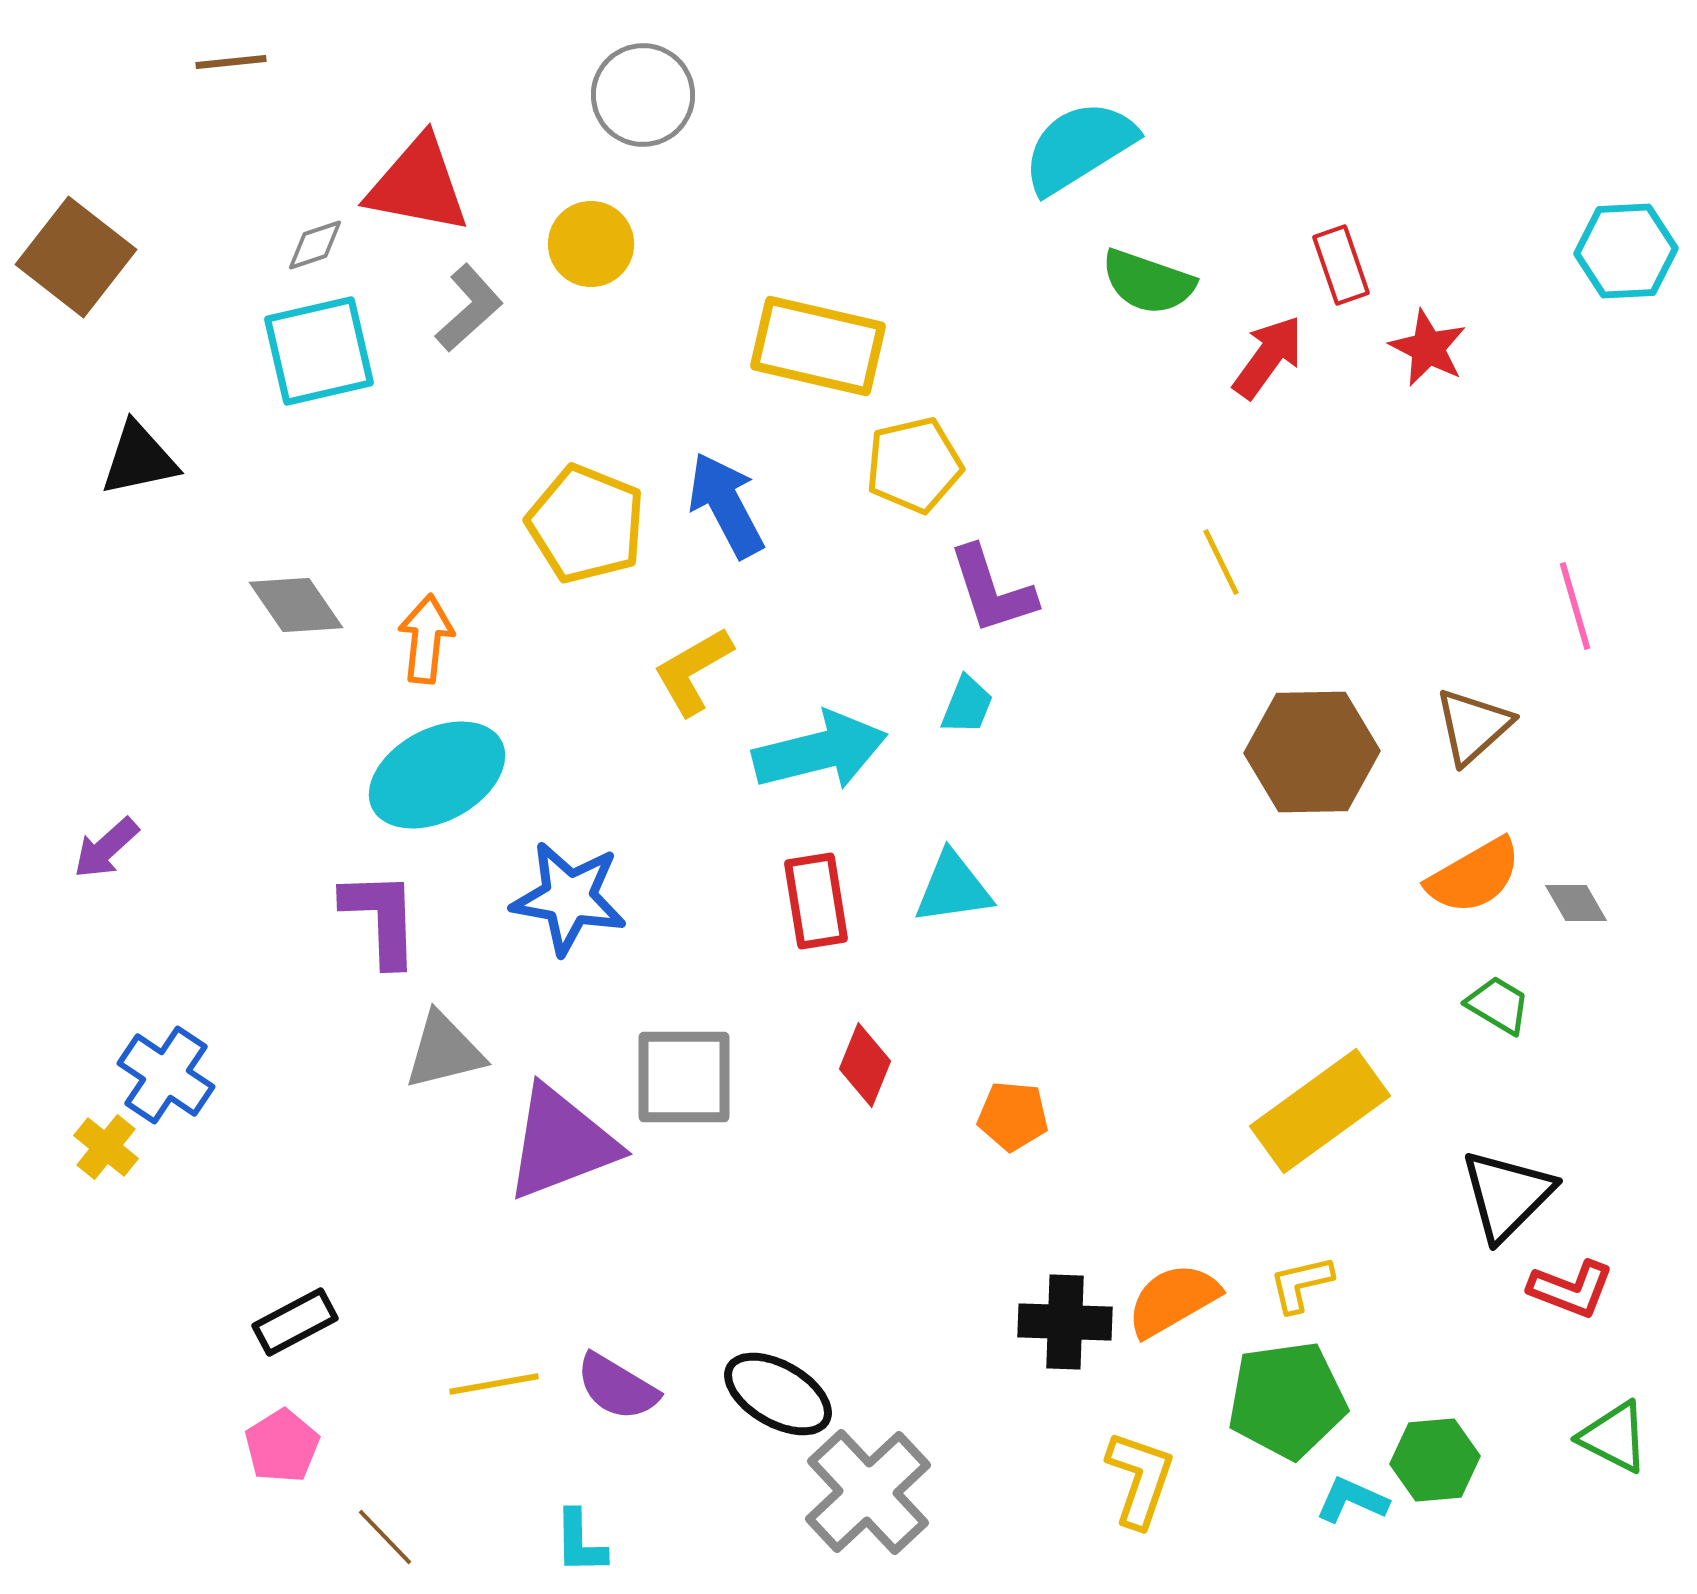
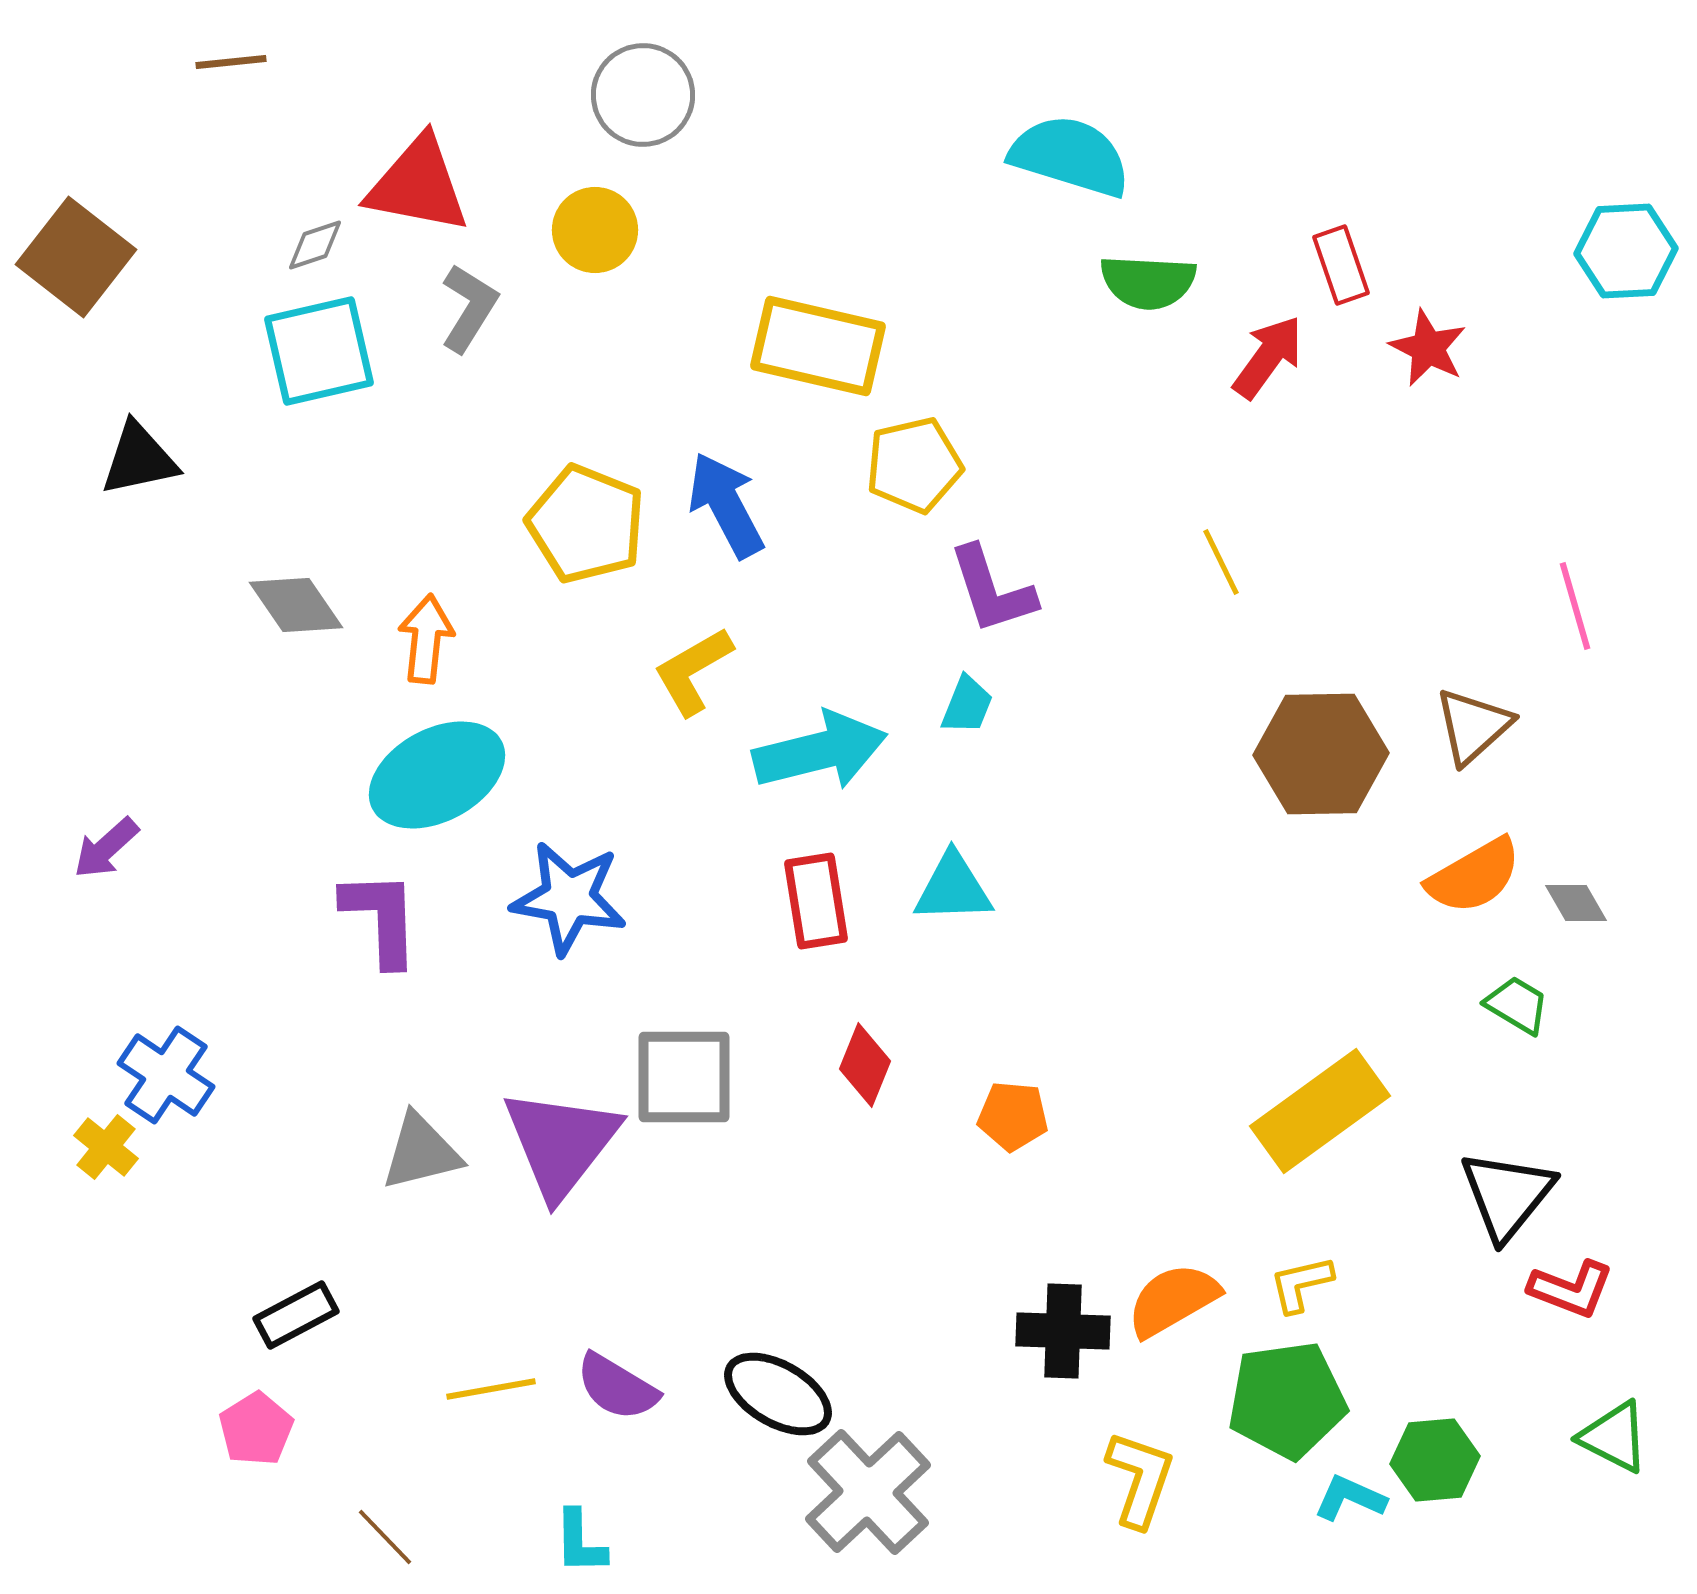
cyan semicircle at (1079, 147): moved 9 px left, 9 px down; rotated 49 degrees clockwise
yellow circle at (591, 244): moved 4 px right, 14 px up
green semicircle at (1148, 282): rotated 16 degrees counterclockwise
gray L-shape at (469, 308): rotated 16 degrees counterclockwise
brown hexagon at (1312, 752): moved 9 px right, 2 px down
cyan triangle at (953, 888): rotated 6 degrees clockwise
green trapezoid at (1498, 1005): moved 19 px right
gray triangle at (444, 1051): moved 23 px left, 101 px down
purple triangle at (561, 1143): rotated 31 degrees counterclockwise
black triangle at (1507, 1195): rotated 6 degrees counterclockwise
black rectangle at (295, 1322): moved 1 px right, 7 px up
black cross at (1065, 1322): moved 2 px left, 9 px down
yellow line at (494, 1384): moved 3 px left, 5 px down
pink pentagon at (282, 1446): moved 26 px left, 17 px up
cyan L-shape at (1352, 1500): moved 2 px left, 2 px up
